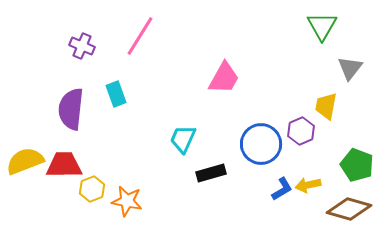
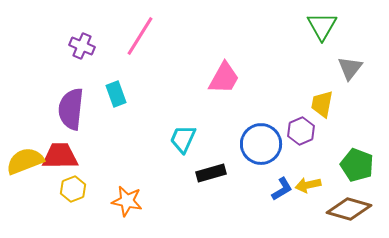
yellow trapezoid: moved 4 px left, 2 px up
red trapezoid: moved 4 px left, 9 px up
yellow hexagon: moved 19 px left
